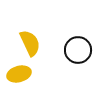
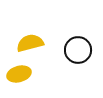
yellow semicircle: rotated 80 degrees counterclockwise
